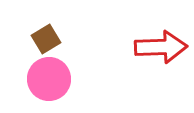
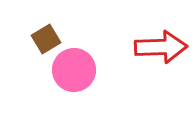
pink circle: moved 25 px right, 9 px up
